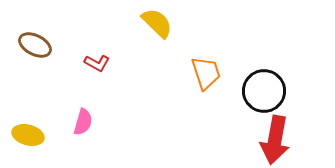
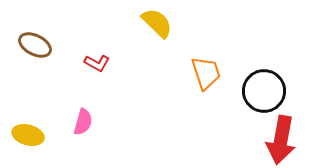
red arrow: moved 6 px right
